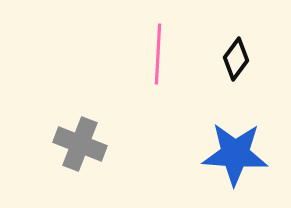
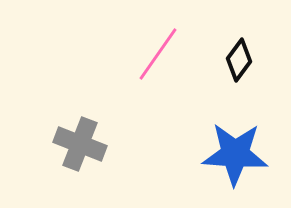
pink line: rotated 32 degrees clockwise
black diamond: moved 3 px right, 1 px down
